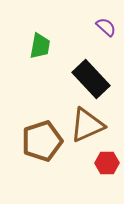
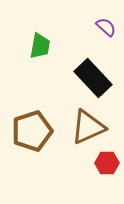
black rectangle: moved 2 px right, 1 px up
brown triangle: moved 1 px right, 2 px down
brown pentagon: moved 10 px left, 10 px up
